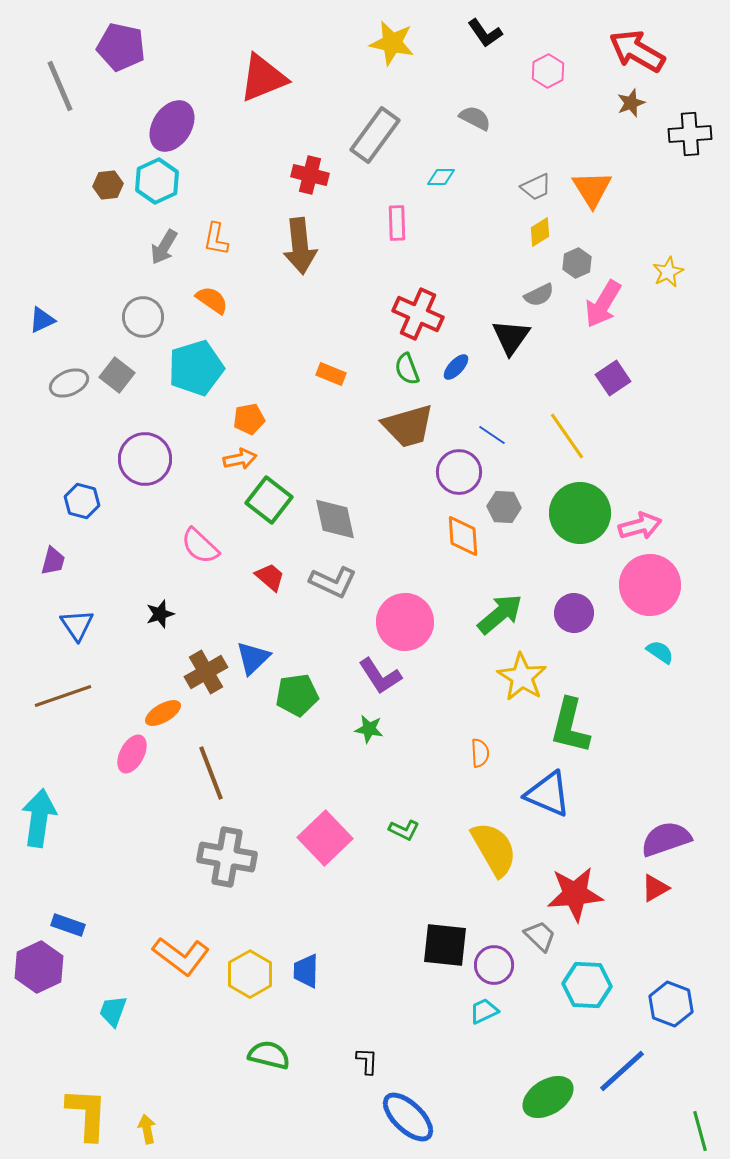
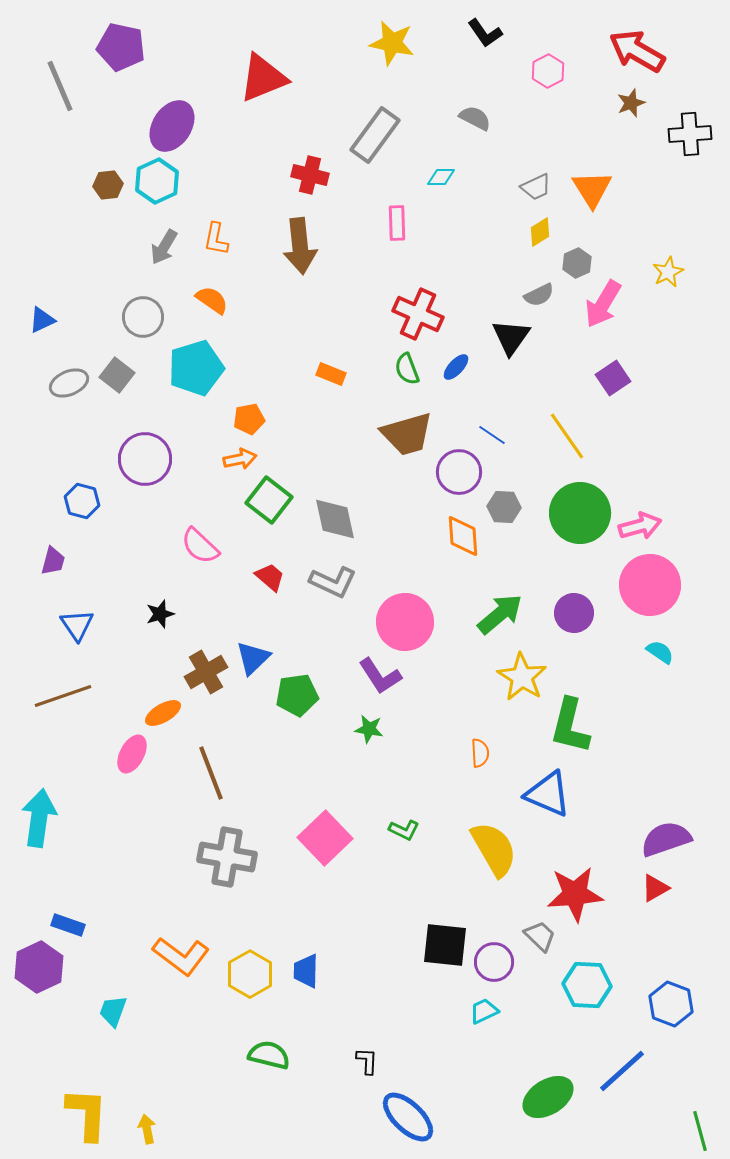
brown trapezoid at (408, 426): moved 1 px left, 8 px down
purple circle at (494, 965): moved 3 px up
